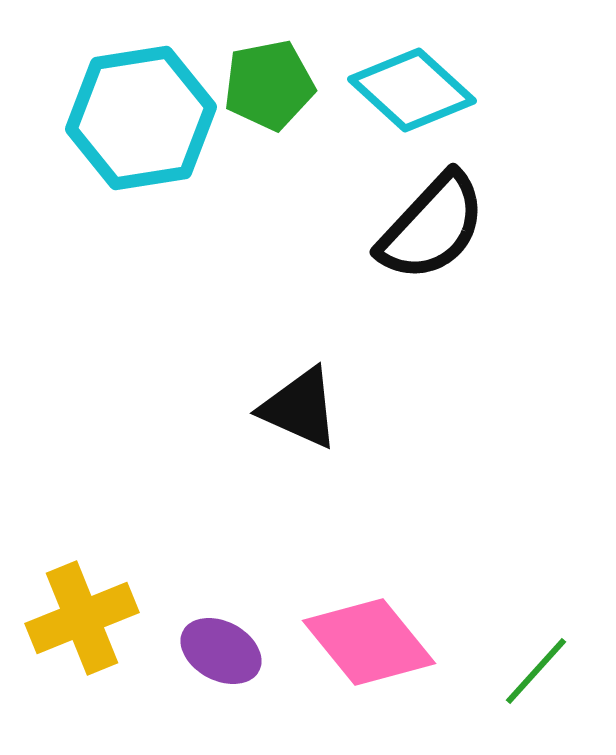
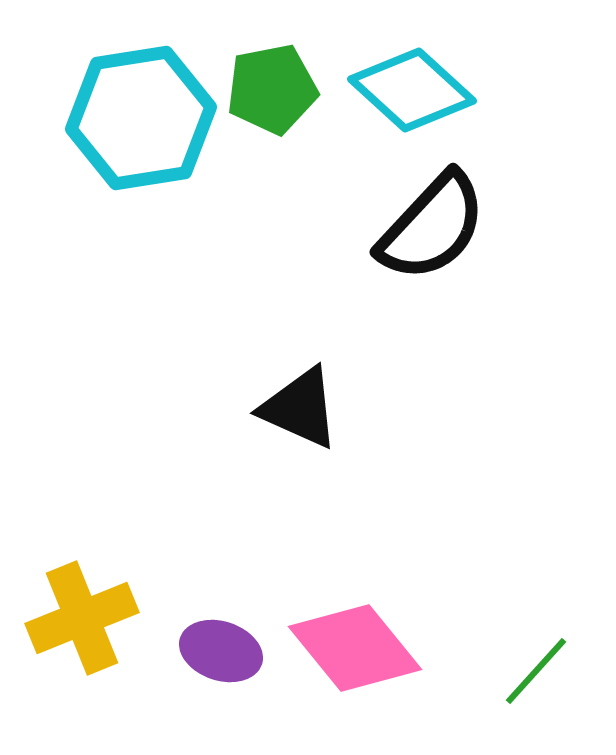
green pentagon: moved 3 px right, 4 px down
pink diamond: moved 14 px left, 6 px down
purple ellipse: rotated 10 degrees counterclockwise
